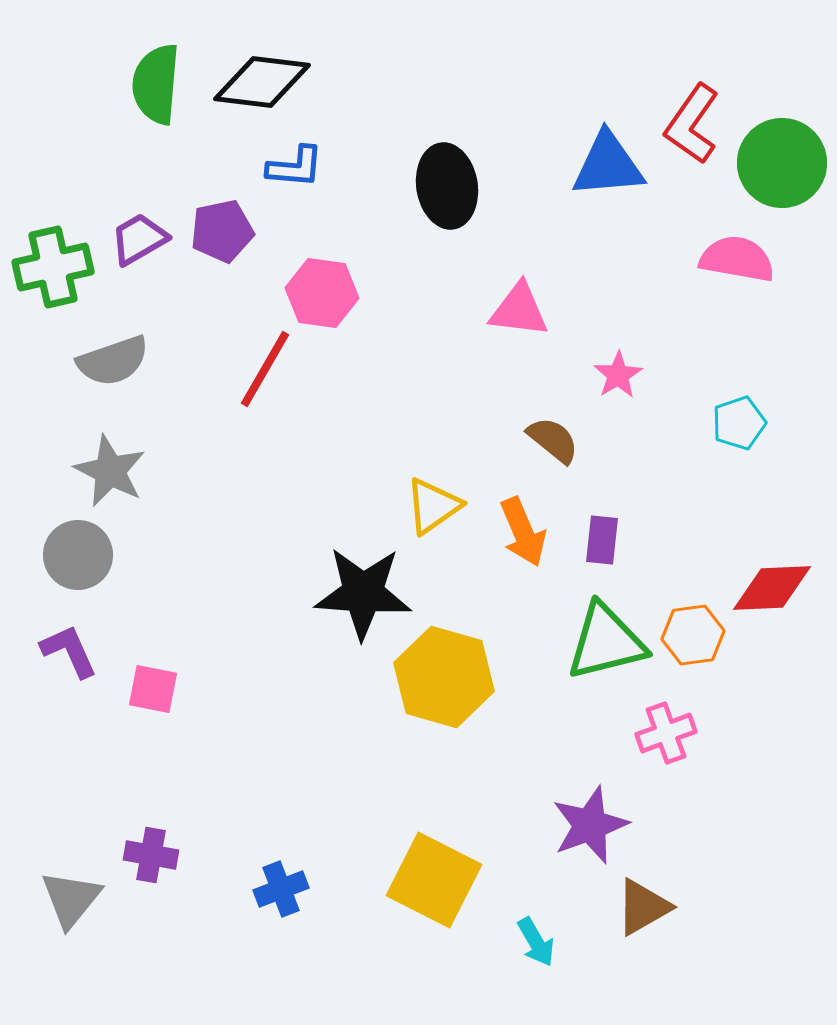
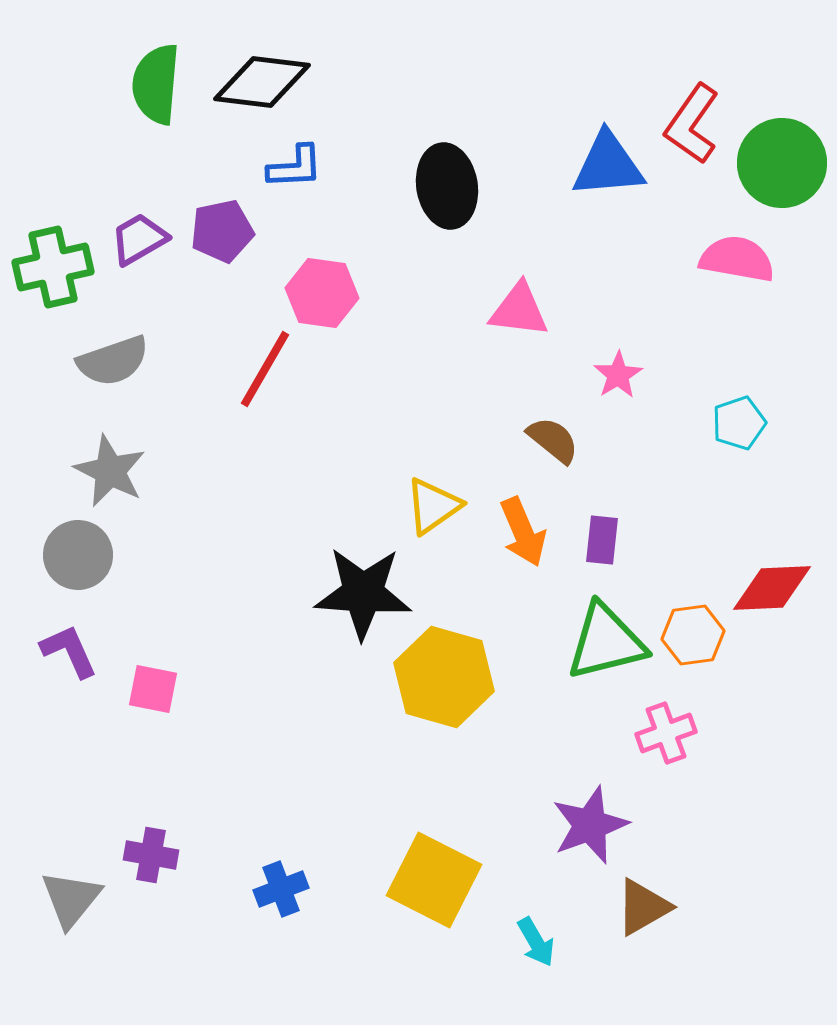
blue L-shape: rotated 8 degrees counterclockwise
